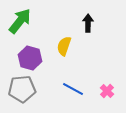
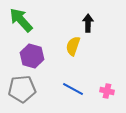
green arrow: moved 1 px right, 1 px up; rotated 80 degrees counterclockwise
yellow semicircle: moved 9 px right
purple hexagon: moved 2 px right, 2 px up
pink cross: rotated 32 degrees counterclockwise
